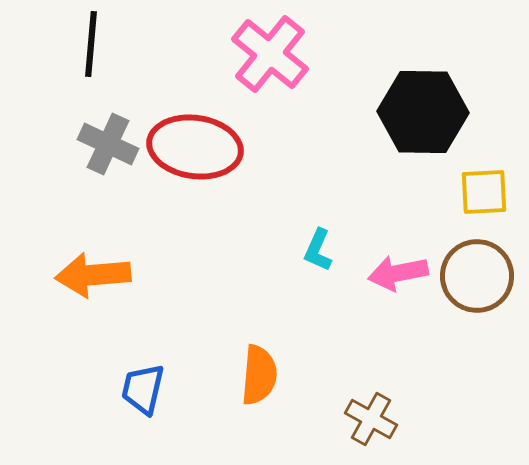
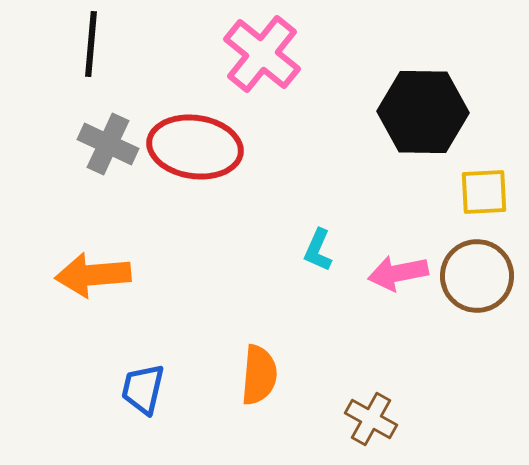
pink cross: moved 8 px left
